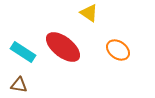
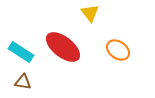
yellow triangle: moved 1 px right; rotated 18 degrees clockwise
cyan rectangle: moved 2 px left
brown triangle: moved 4 px right, 3 px up
